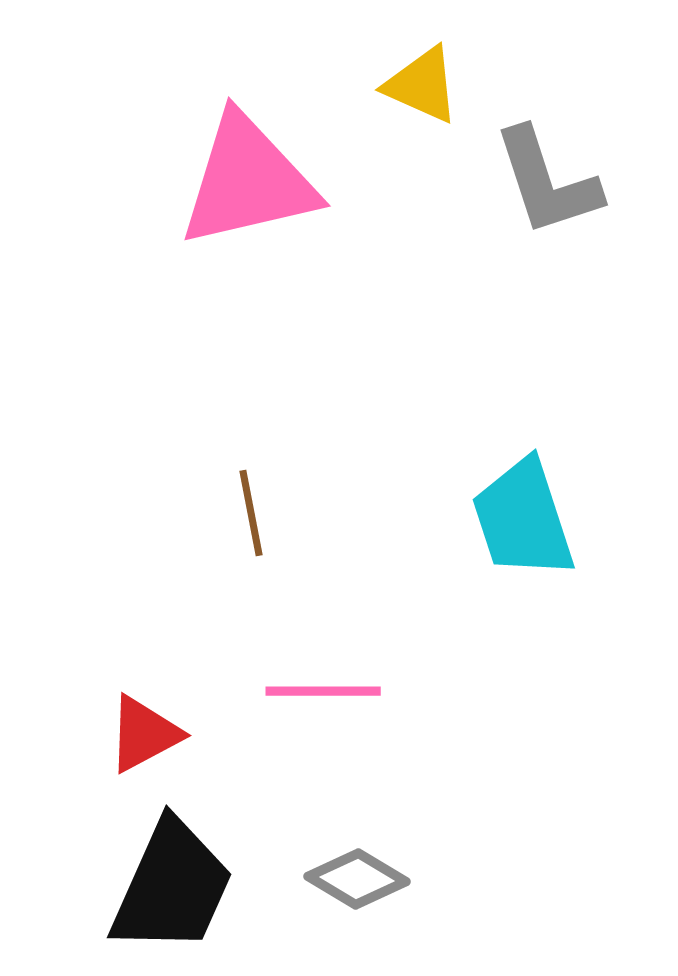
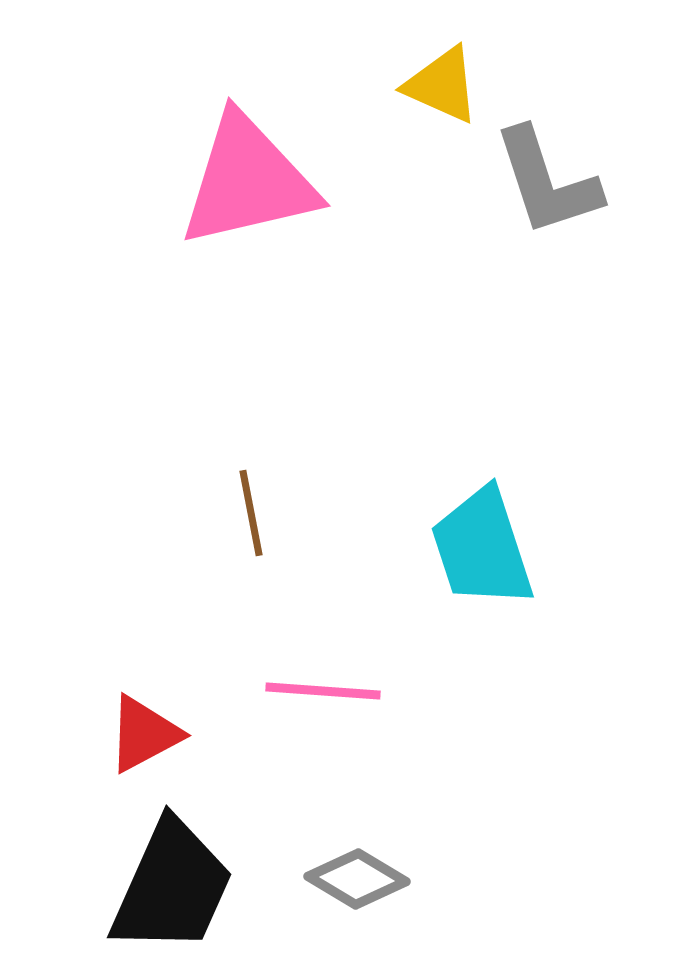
yellow triangle: moved 20 px right
cyan trapezoid: moved 41 px left, 29 px down
pink line: rotated 4 degrees clockwise
